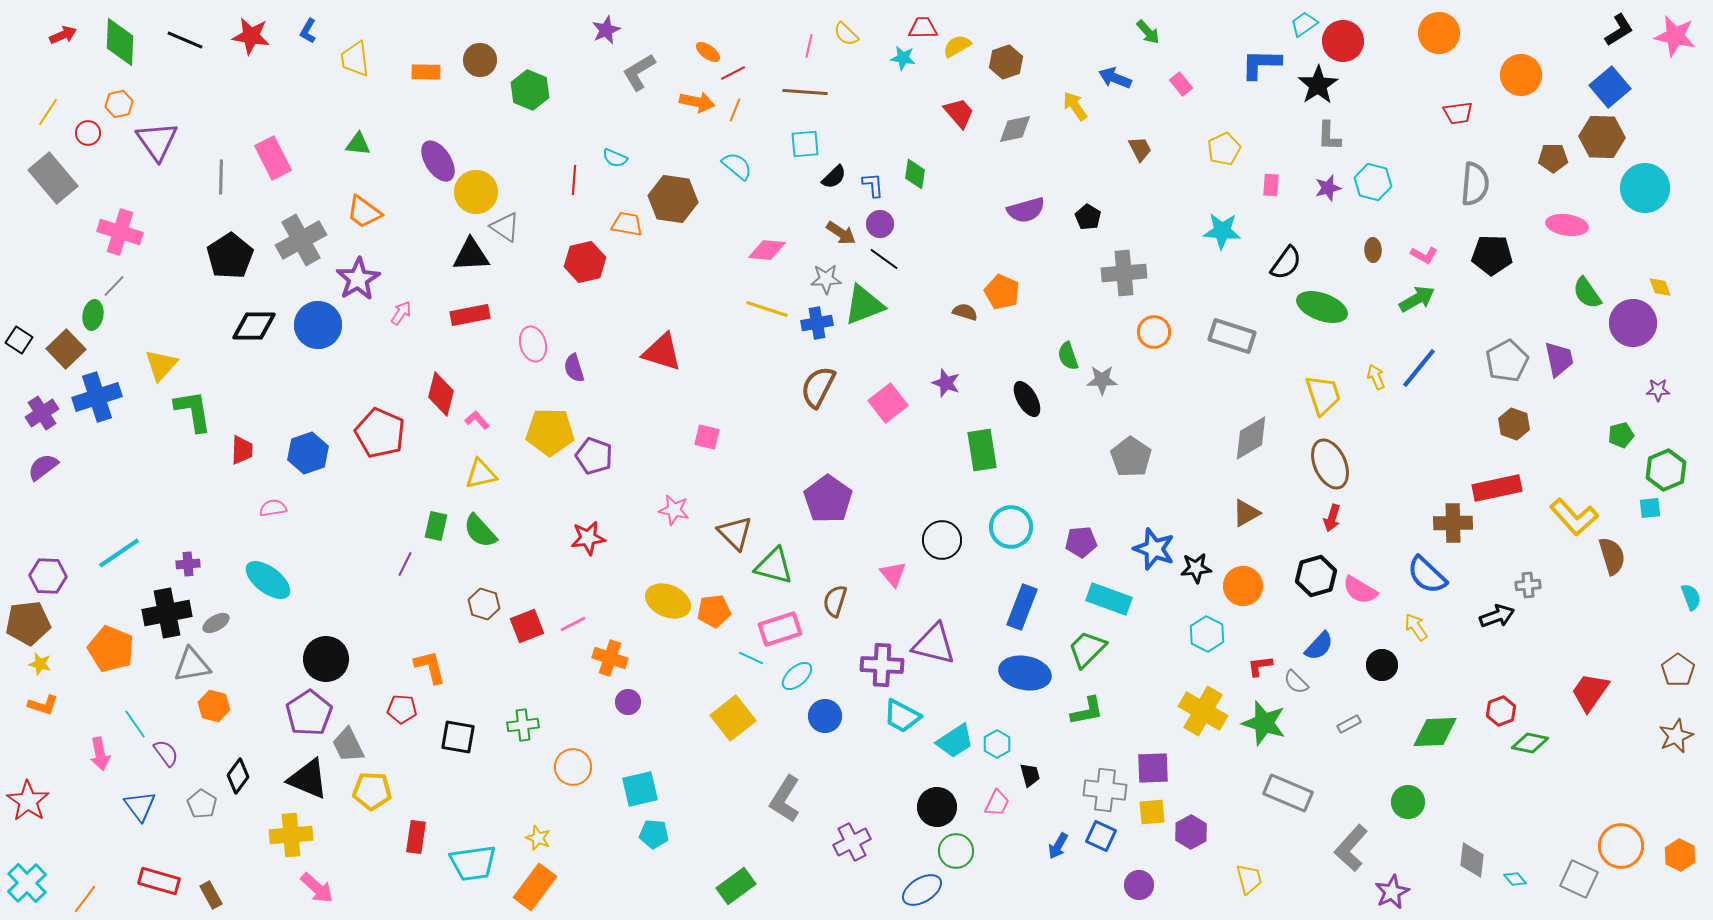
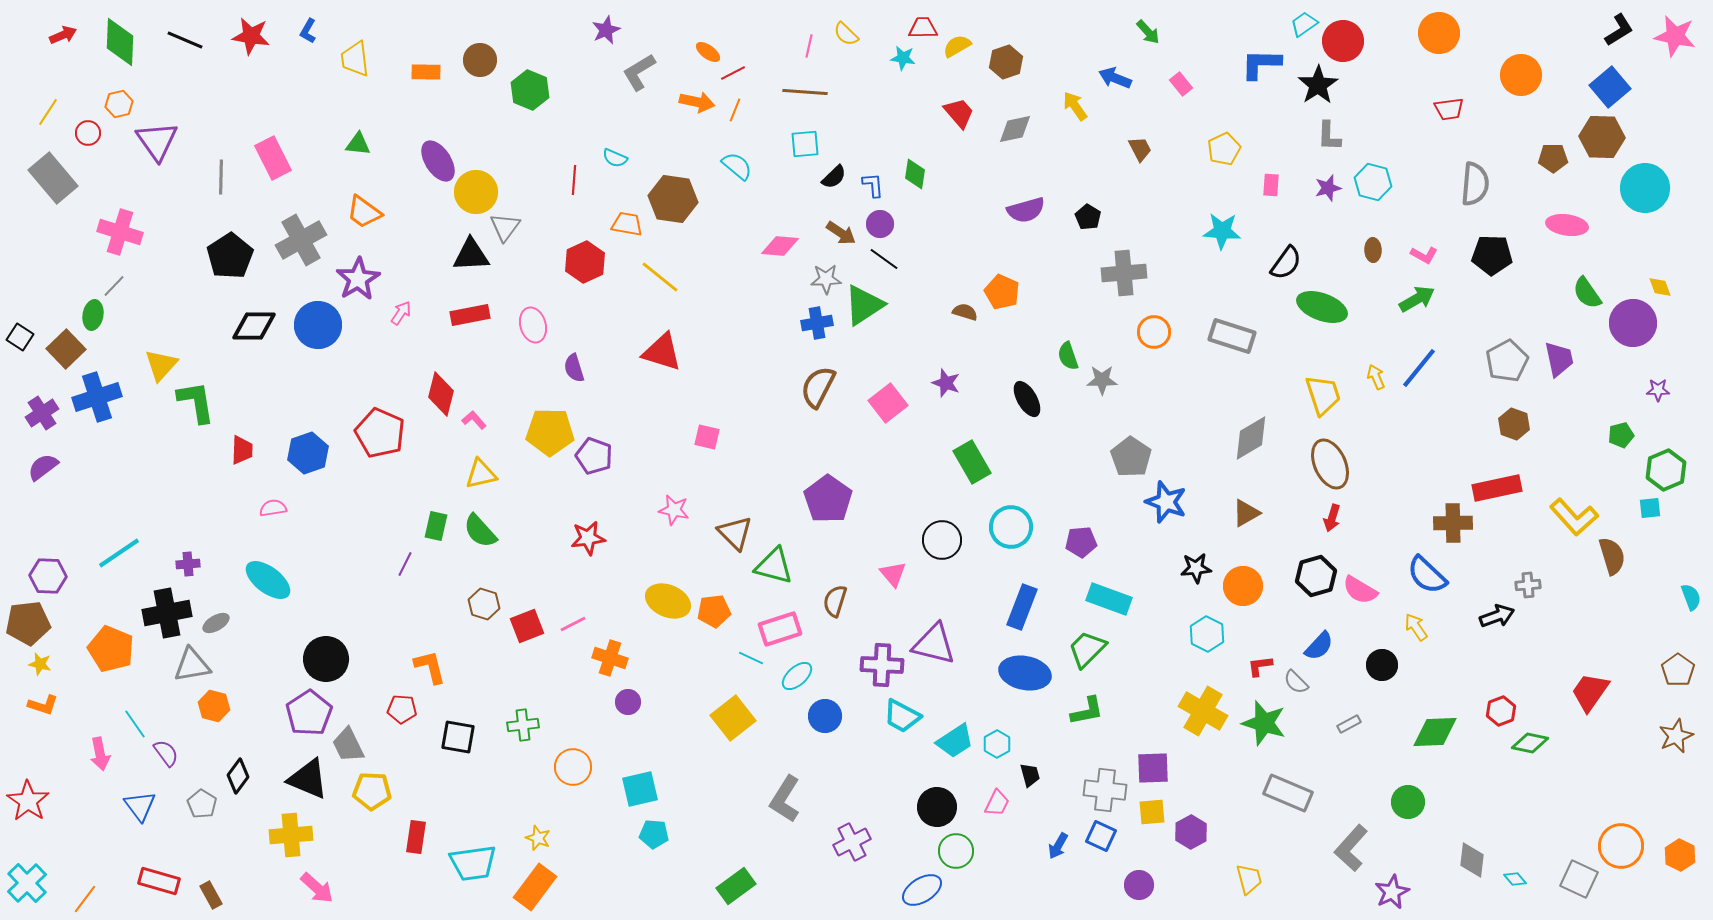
red trapezoid at (1458, 113): moved 9 px left, 4 px up
gray triangle at (505, 227): rotated 32 degrees clockwise
pink diamond at (767, 250): moved 13 px right, 4 px up
red hexagon at (585, 262): rotated 12 degrees counterclockwise
green triangle at (864, 305): rotated 12 degrees counterclockwise
yellow line at (767, 309): moved 107 px left, 32 px up; rotated 21 degrees clockwise
black square at (19, 340): moved 1 px right, 3 px up
pink ellipse at (533, 344): moved 19 px up
green L-shape at (193, 411): moved 3 px right, 9 px up
pink L-shape at (477, 420): moved 3 px left
green rectangle at (982, 450): moved 10 px left, 12 px down; rotated 21 degrees counterclockwise
blue star at (1154, 549): moved 12 px right, 47 px up
